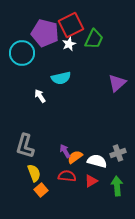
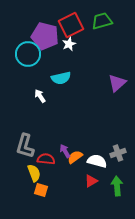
purple pentagon: moved 3 px down
green trapezoid: moved 8 px right, 18 px up; rotated 130 degrees counterclockwise
cyan circle: moved 6 px right, 1 px down
red semicircle: moved 21 px left, 17 px up
orange square: rotated 32 degrees counterclockwise
